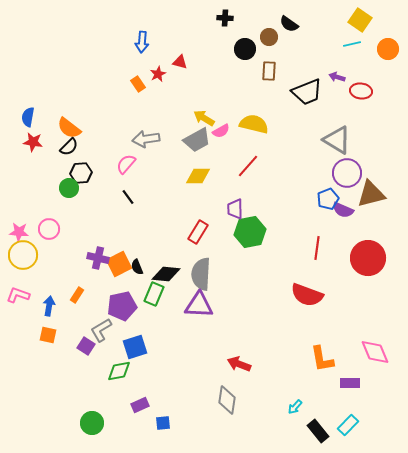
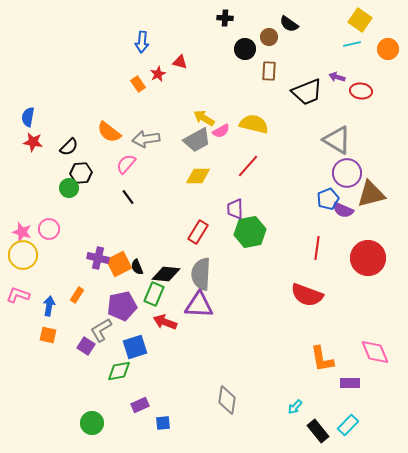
orange semicircle at (69, 128): moved 40 px right, 4 px down
pink star at (19, 232): moved 3 px right; rotated 12 degrees clockwise
red arrow at (239, 364): moved 74 px left, 42 px up
